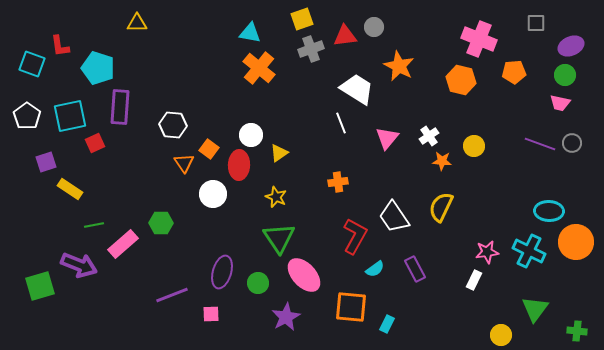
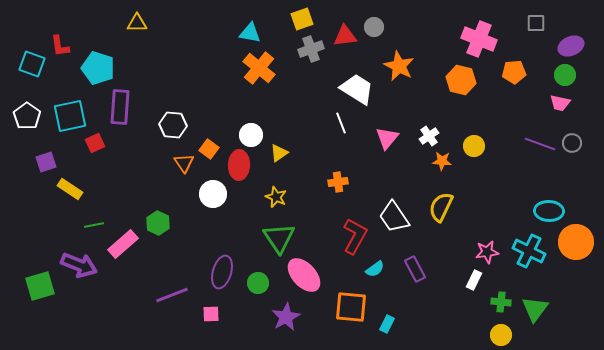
green hexagon at (161, 223): moved 3 px left; rotated 25 degrees clockwise
green cross at (577, 331): moved 76 px left, 29 px up
